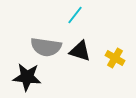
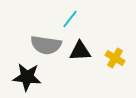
cyan line: moved 5 px left, 4 px down
gray semicircle: moved 2 px up
black triangle: rotated 20 degrees counterclockwise
